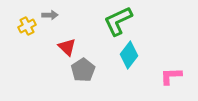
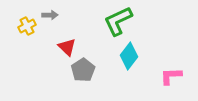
cyan diamond: moved 1 px down
